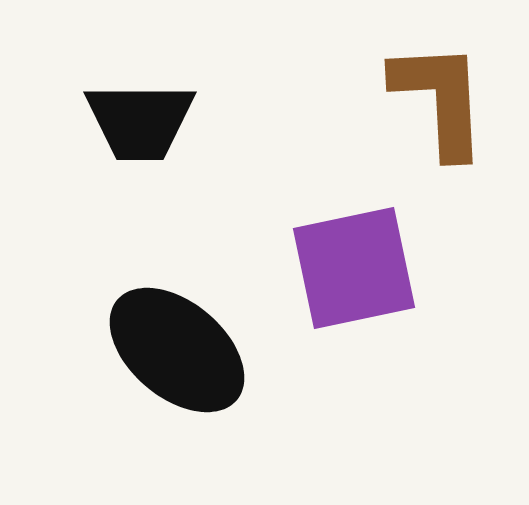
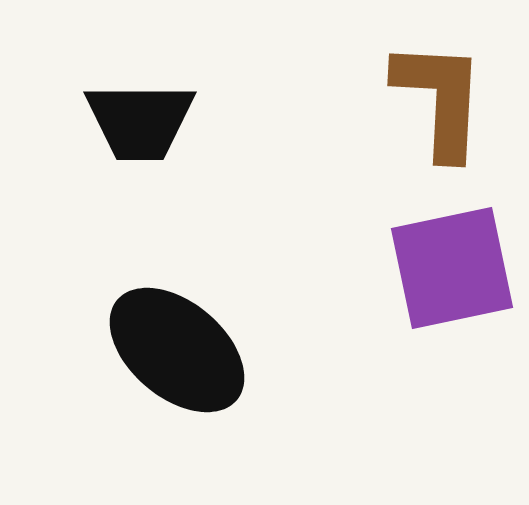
brown L-shape: rotated 6 degrees clockwise
purple square: moved 98 px right
